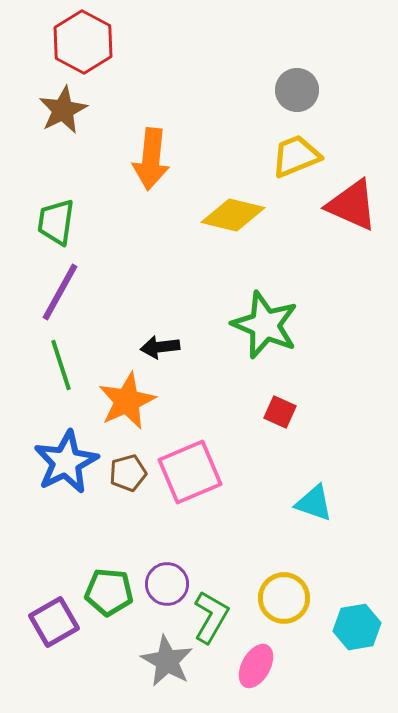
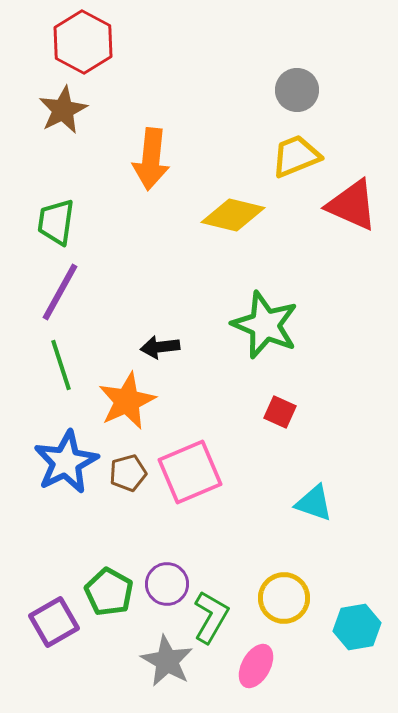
green pentagon: rotated 24 degrees clockwise
